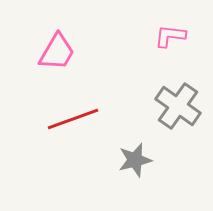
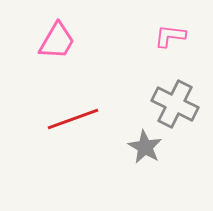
pink trapezoid: moved 11 px up
gray cross: moved 3 px left, 2 px up; rotated 9 degrees counterclockwise
gray star: moved 10 px right, 13 px up; rotated 28 degrees counterclockwise
